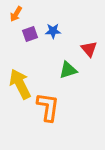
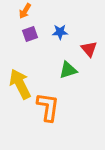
orange arrow: moved 9 px right, 3 px up
blue star: moved 7 px right, 1 px down
